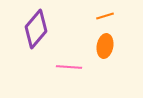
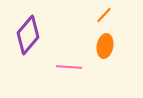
orange line: moved 1 px left, 1 px up; rotated 30 degrees counterclockwise
purple diamond: moved 8 px left, 6 px down
